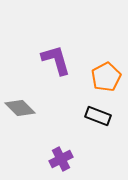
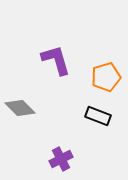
orange pentagon: rotated 12 degrees clockwise
